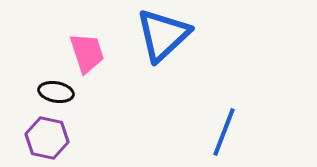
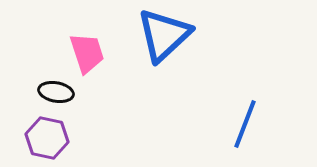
blue triangle: moved 1 px right
blue line: moved 21 px right, 8 px up
